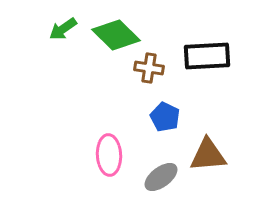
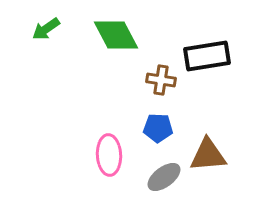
green arrow: moved 17 px left
green diamond: rotated 18 degrees clockwise
black rectangle: rotated 6 degrees counterclockwise
brown cross: moved 12 px right, 12 px down
blue pentagon: moved 7 px left, 11 px down; rotated 24 degrees counterclockwise
gray ellipse: moved 3 px right
